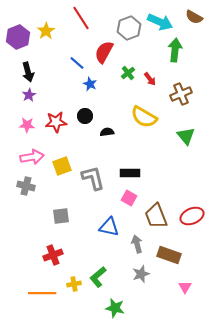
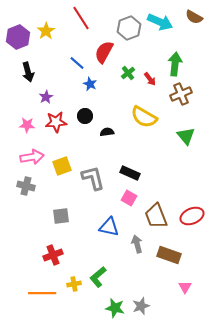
green arrow: moved 14 px down
purple star: moved 17 px right, 2 px down
black rectangle: rotated 24 degrees clockwise
gray star: moved 32 px down
